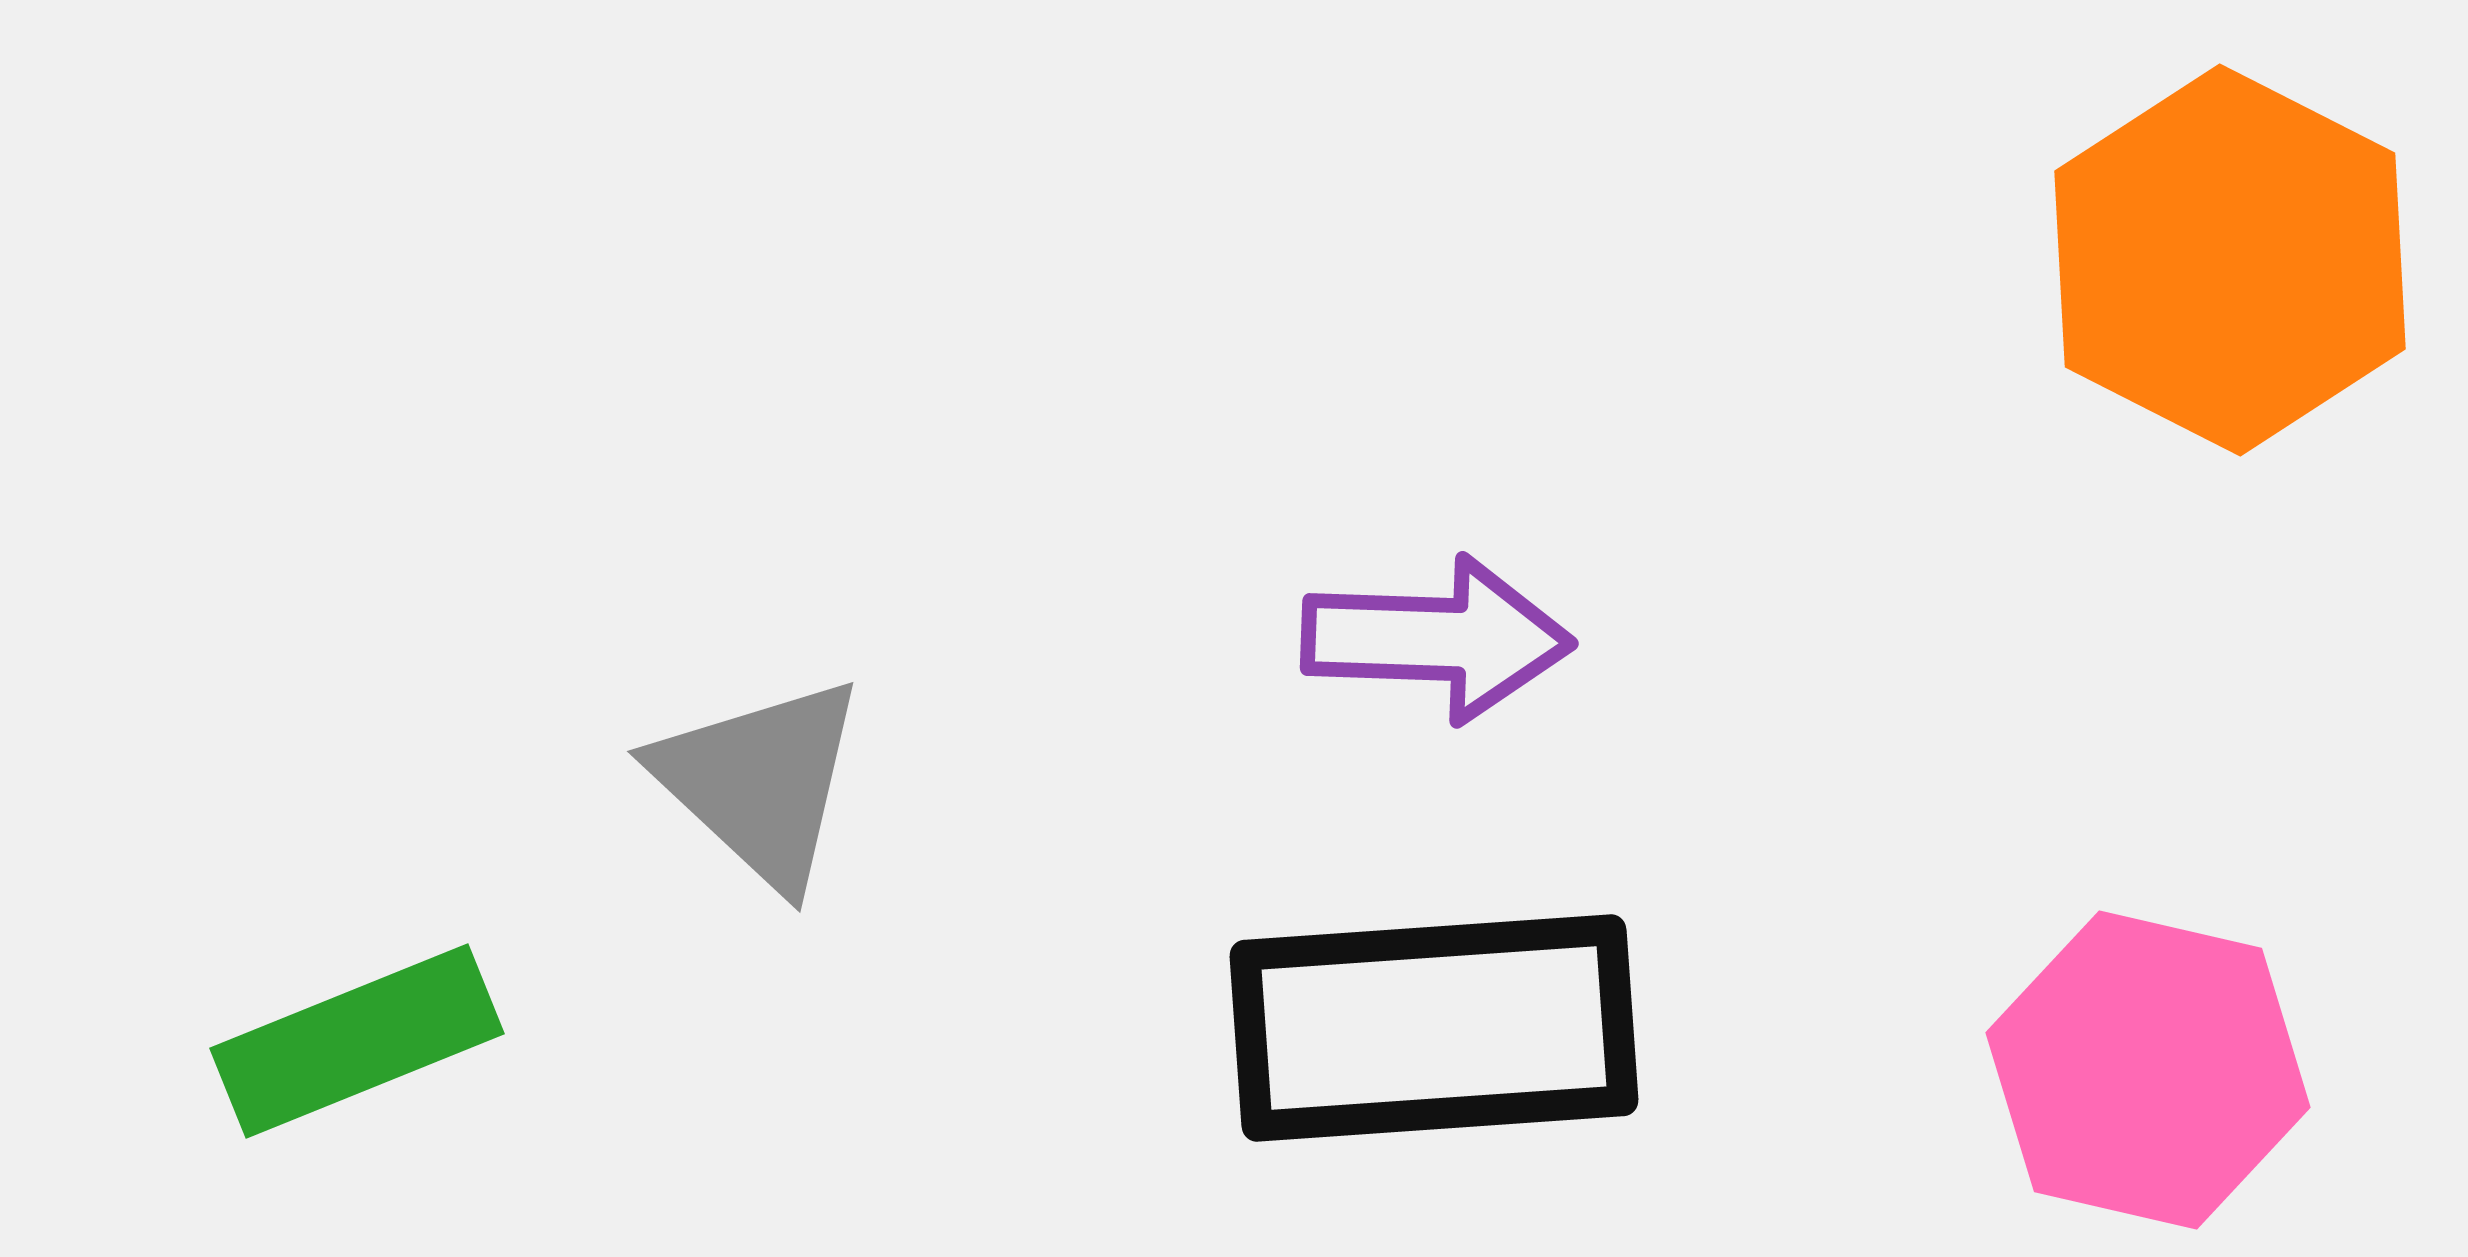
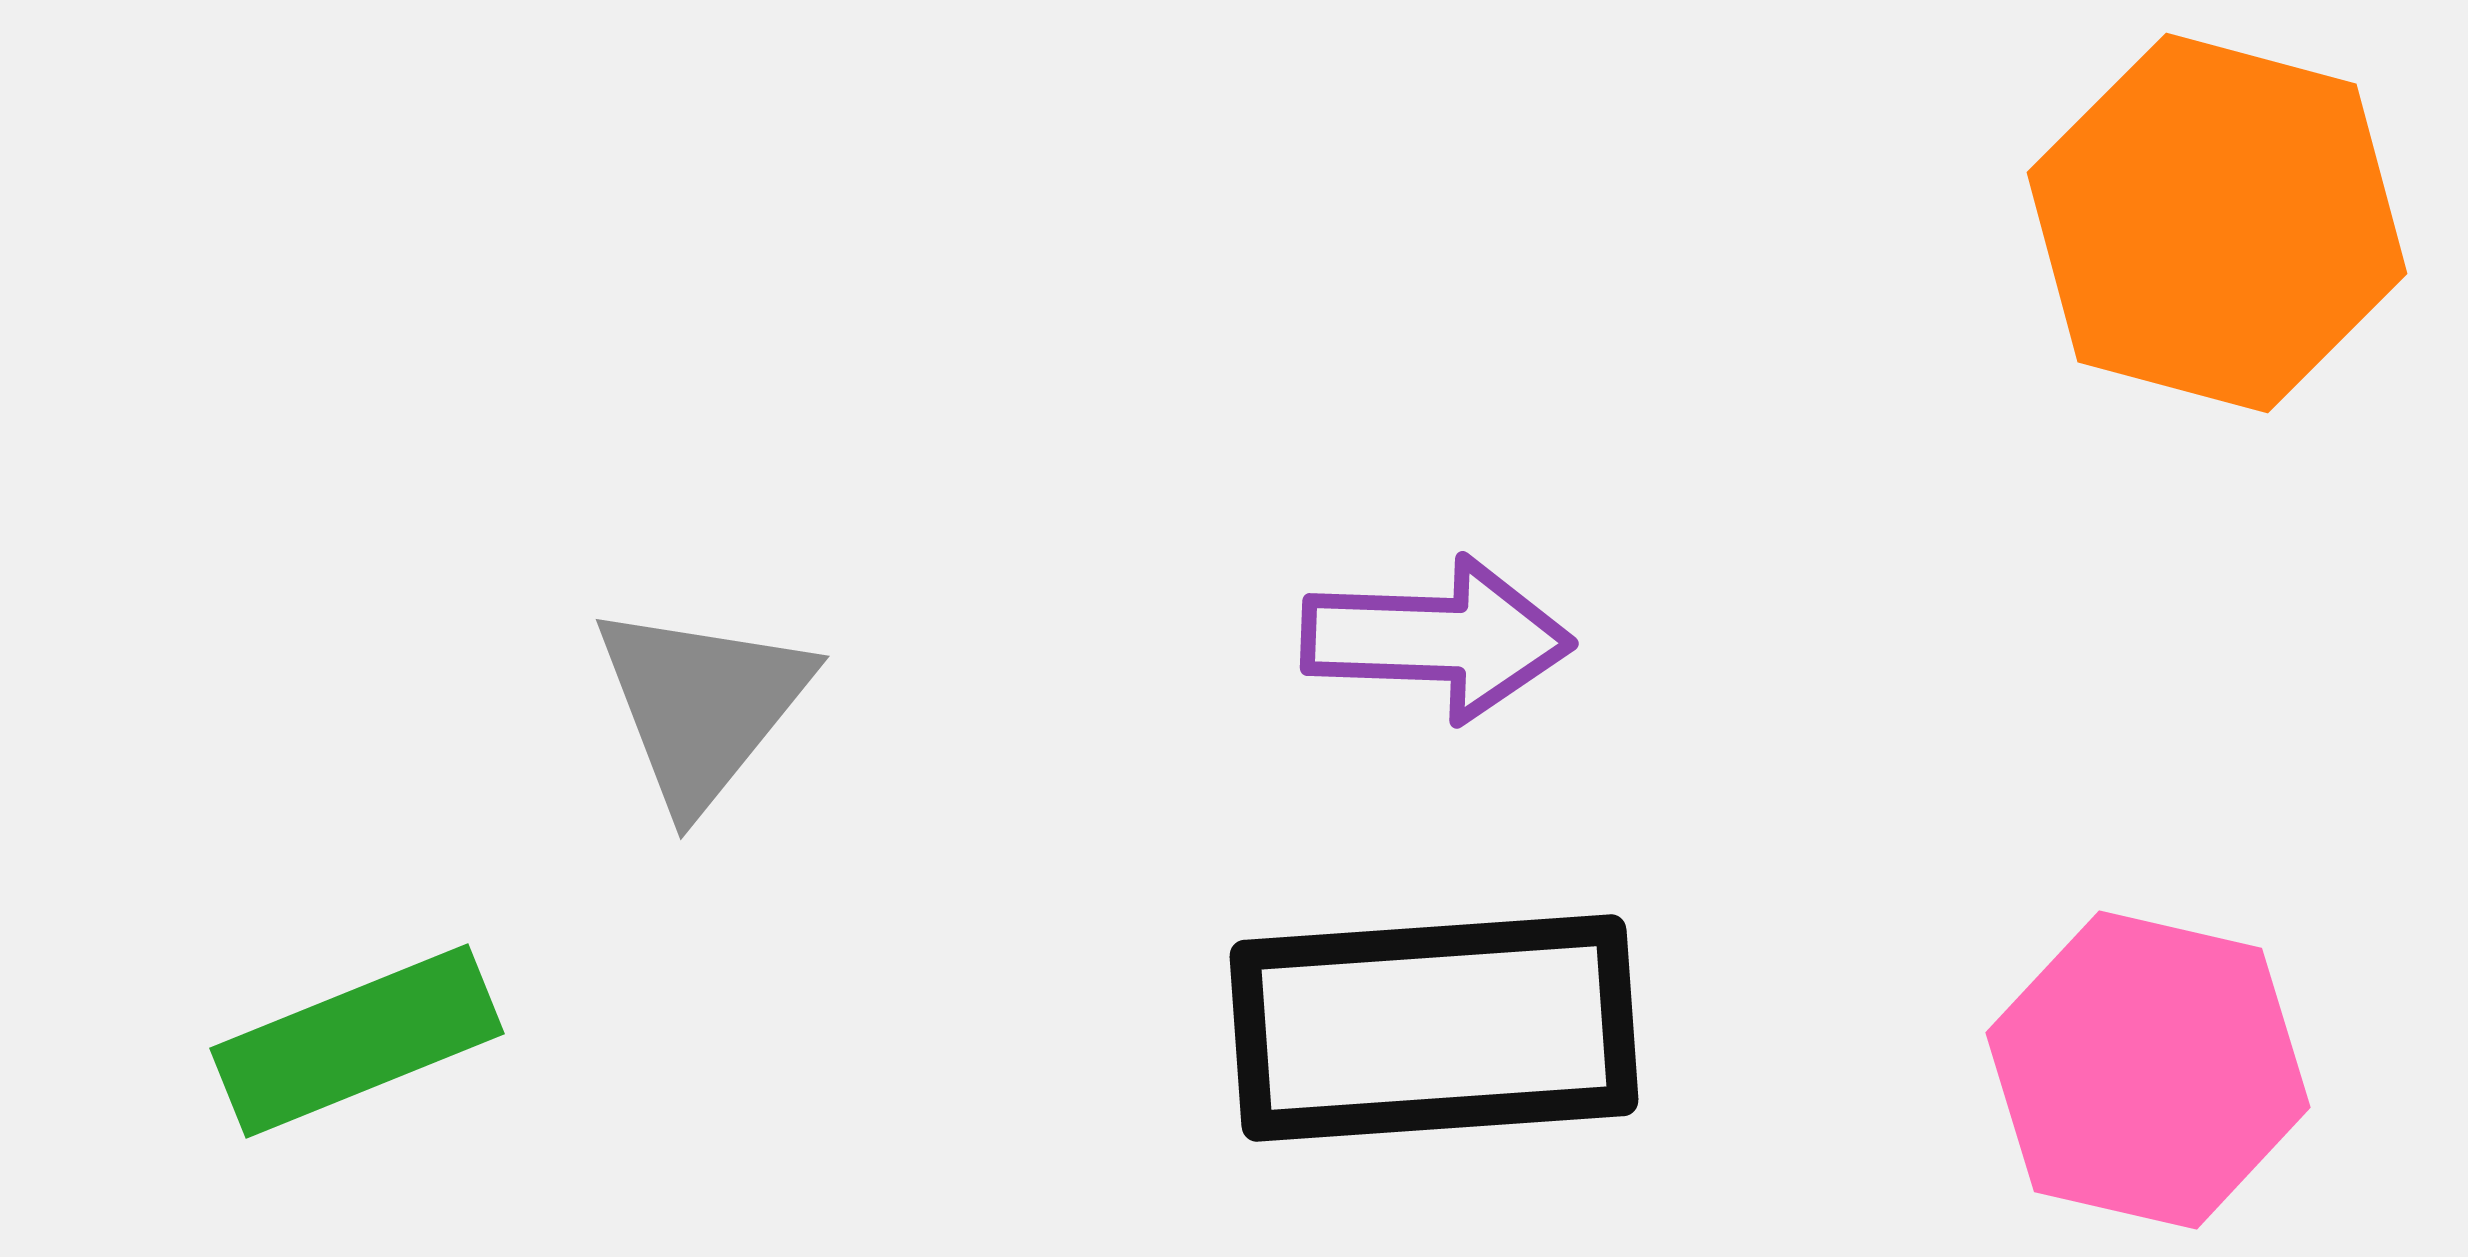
orange hexagon: moved 13 px left, 37 px up; rotated 12 degrees counterclockwise
gray triangle: moved 58 px left, 77 px up; rotated 26 degrees clockwise
